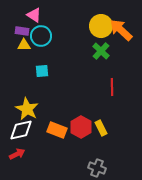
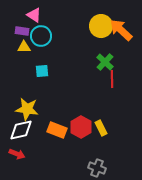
yellow triangle: moved 2 px down
green cross: moved 4 px right, 11 px down
red line: moved 8 px up
yellow star: rotated 20 degrees counterclockwise
red arrow: rotated 49 degrees clockwise
